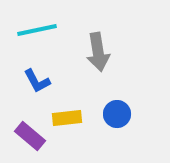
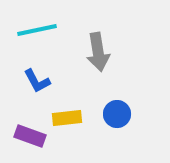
purple rectangle: rotated 20 degrees counterclockwise
